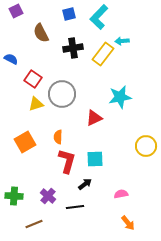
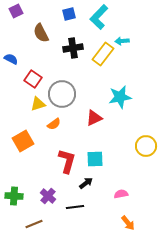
yellow triangle: moved 2 px right
orange semicircle: moved 4 px left, 13 px up; rotated 128 degrees counterclockwise
orange square: moved 2 px left, 1 px up
black arrow: moved 1 px right, 1 px up
